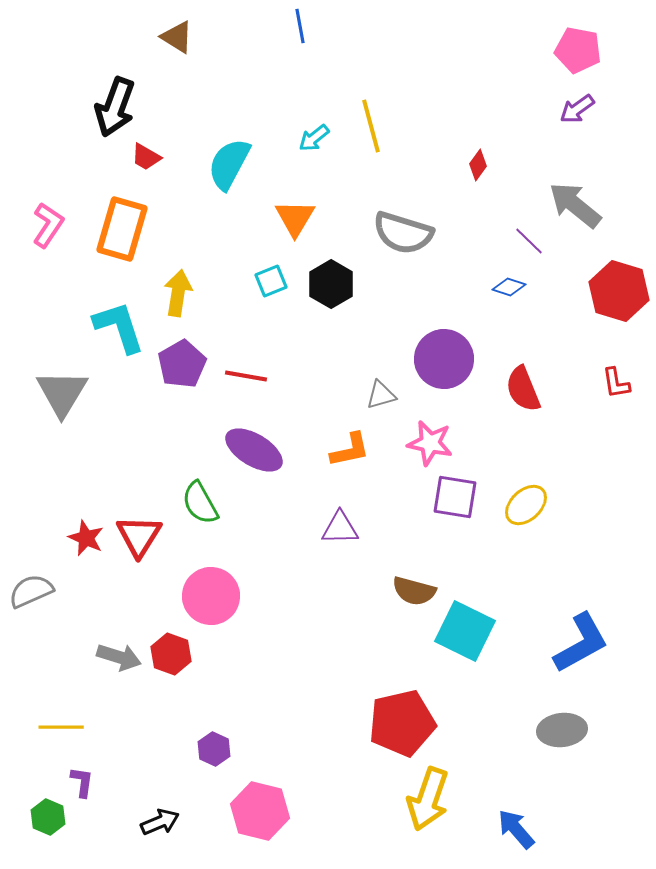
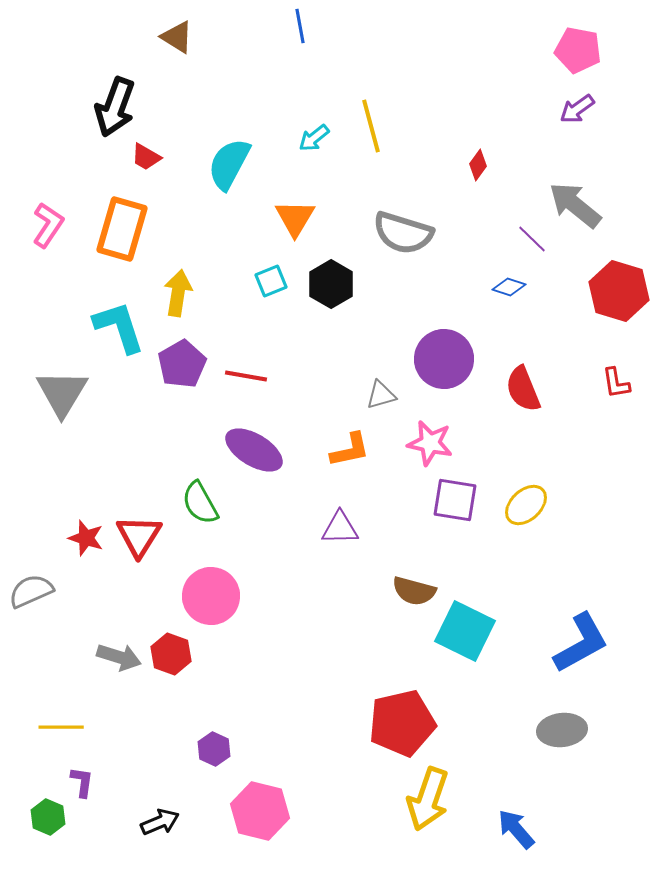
purple line at (529, 241): moved 3 px right, 2 px up
purple square at (455, 497): moved 3 px down
red star at (86, 538): rotated 6 degrees counterclockwise
